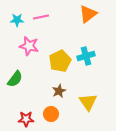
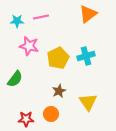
cyan star: moved 1 px down
yellow pentagon: moved 2 px left, 3 px up
